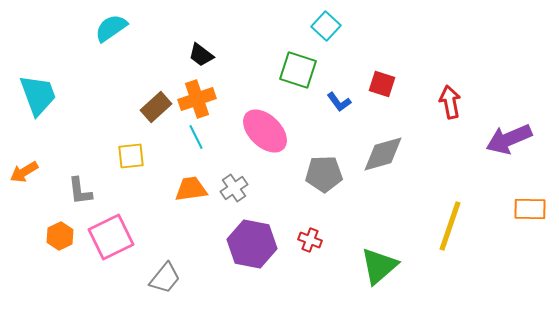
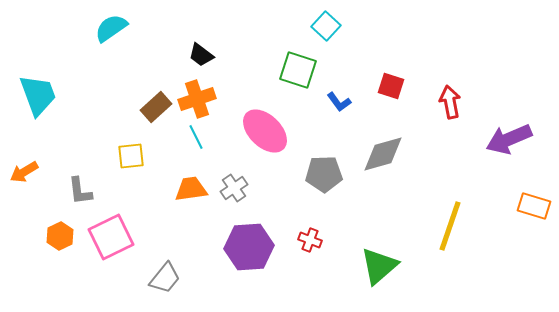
red square: moved 9 px right, 2 px down
orange rectangle: moved 4 px right, 3 px up; rotated 16 degrees clockwise
purple hexagon: moved 3 px left, 3 px down; rotated 15 degrees counterclockwise
